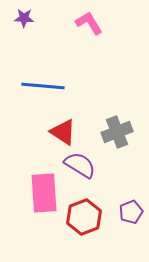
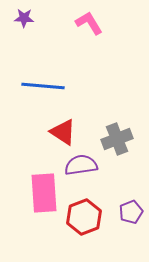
gray cross: moved 7 px down
purple semicircle: moved 1 px right; rotated 40 degrees counterclockwise
